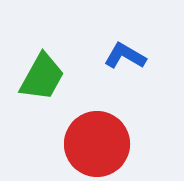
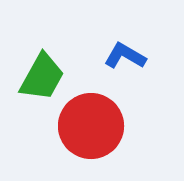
red circle: moved 6 px left, 18 px up
